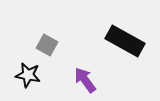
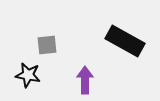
gray square: rotated 35 degrees counterclockwise
purple arrow: rotated 36 degrees clockwise
